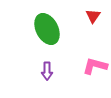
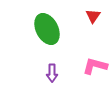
purple arrow: moved 5 px right, 2 px down
